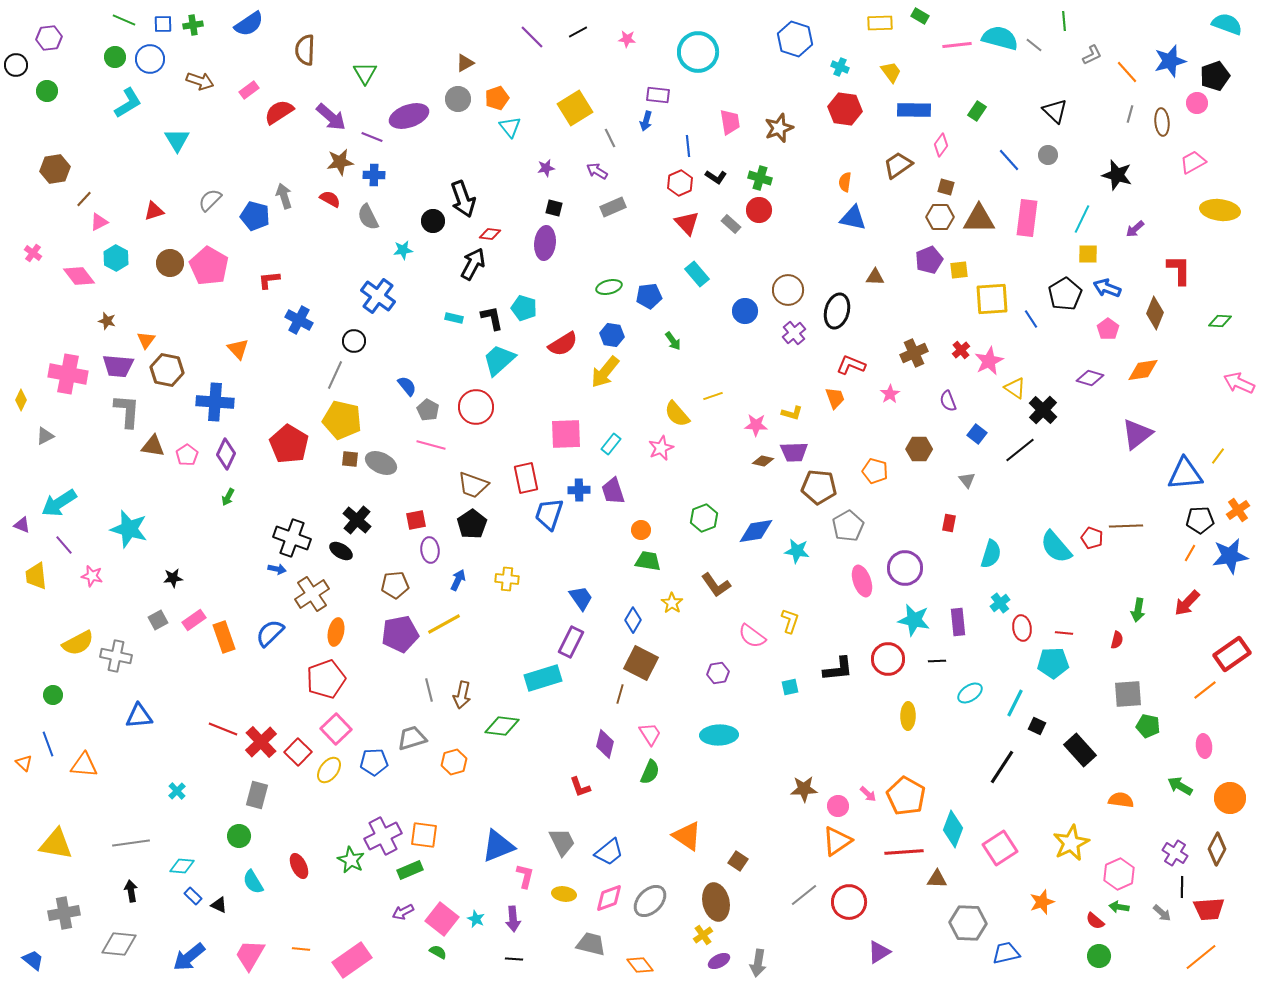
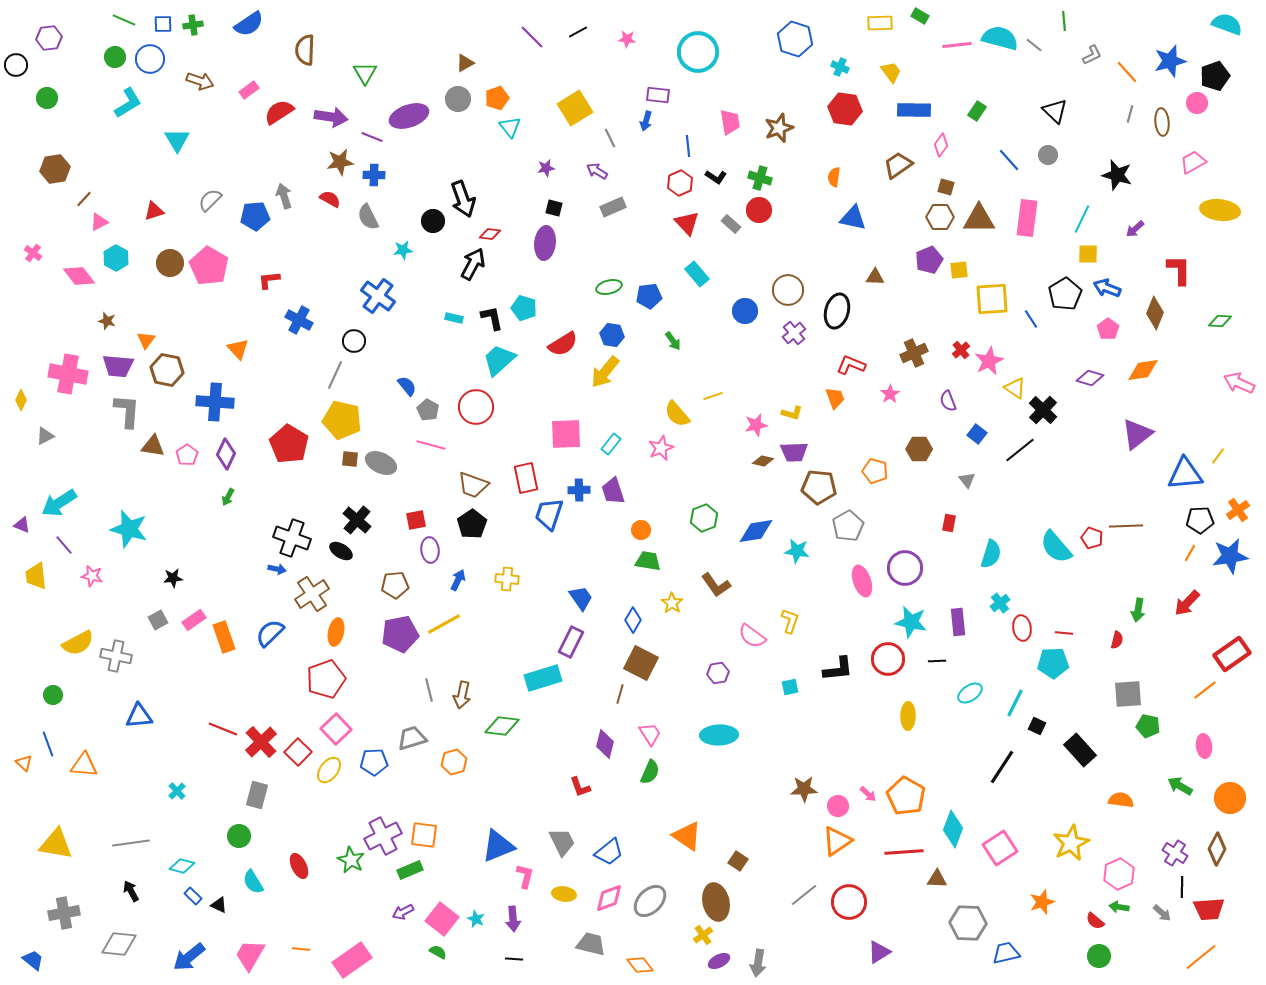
green circle at (47, 91): moved 7 px down
purple arrow at (331, 117): rotated 32 degrees counterclockwise
orange semicircle at (845, 182): moved 11 px left, 5 px up
blue pentagon at (255, 216): rotated 20 degrees counterclockwise
pink star at (756, 425): rotated 15 degrees counterclockwise
cyan star at (914, 620): moved 3 px left, 2 px down
cyan diamond at (182, 866): rotated 10 degrees clockwise
black arrow at (131, 891): rotated 20 degrees counterclockwise
